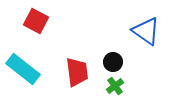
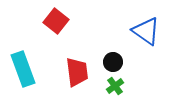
red square: moved 20 px right; rotated 10 degrees clockwise
cyan rectangle: rotated 32 degrees clockwise
